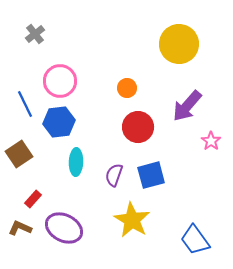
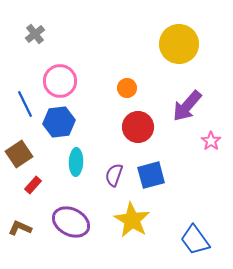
red rectangle: moved 14 px up
purple ellipse: moved 7 px right, 6 px up
